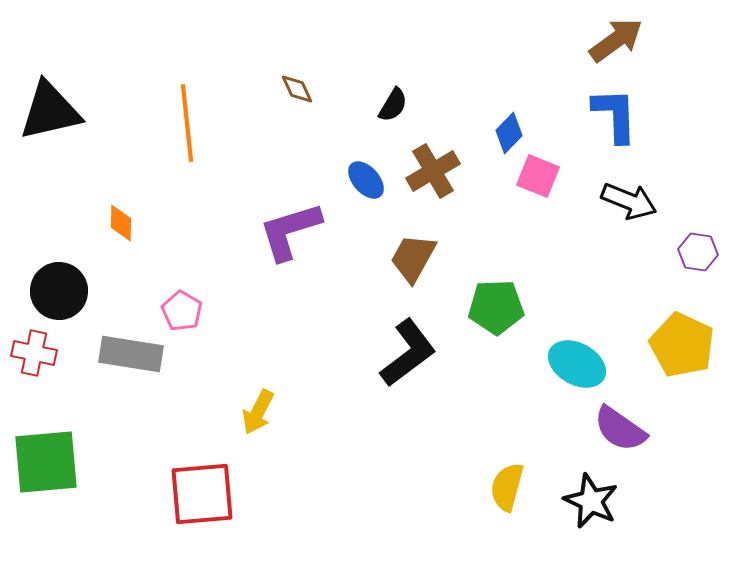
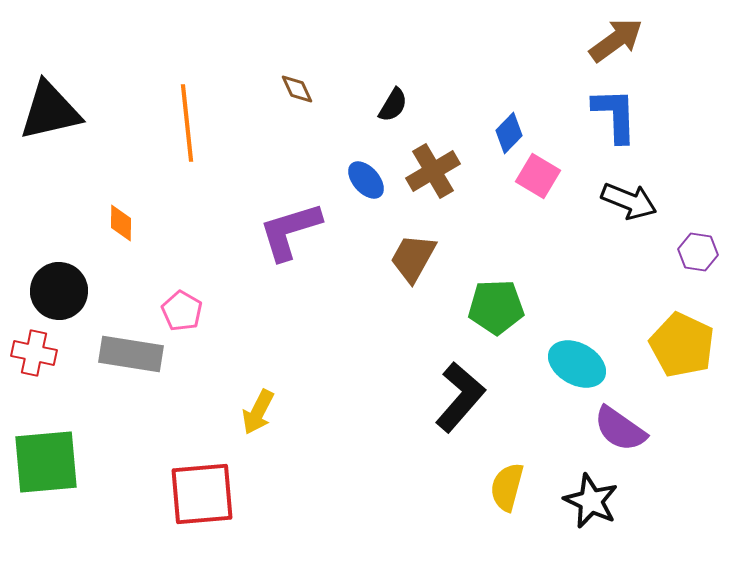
pink square: rotated 9 degrees clockwise
black L-shape: moved 52 px right, 44 px down; rotated 12 degrees counterclockwise
